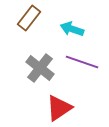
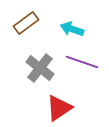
brown rectangle: moved 3 px left, 5 px down; rotated 15 degrees clockwise
